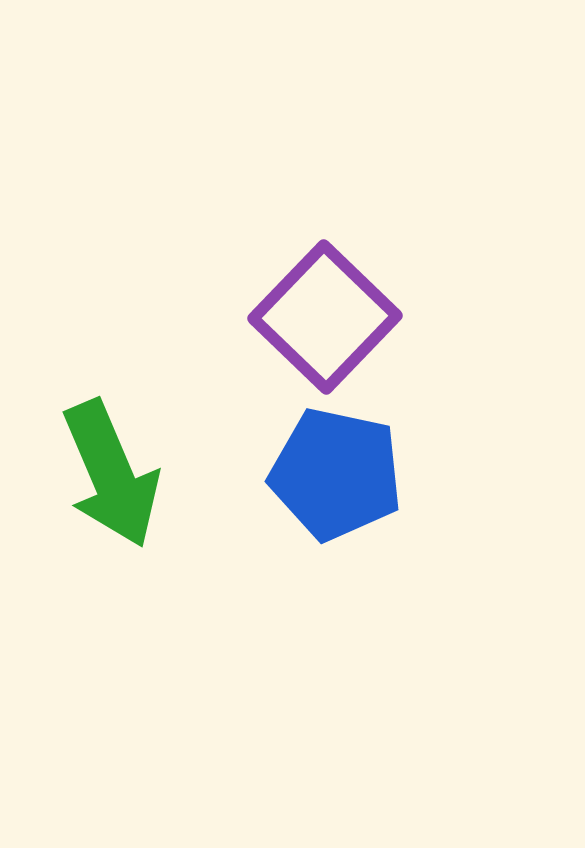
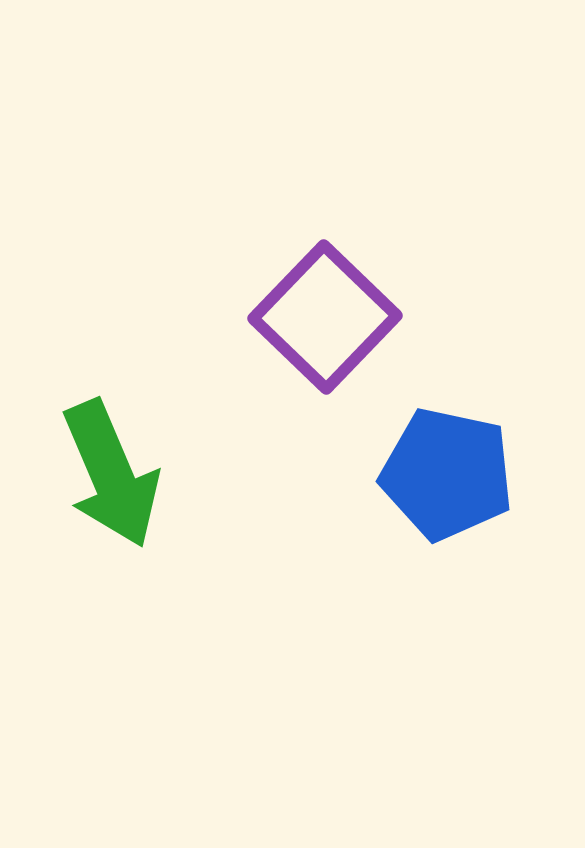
blue pentagon: moved 111 px right
